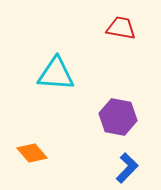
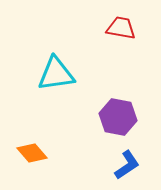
cyan triangle: rotated 12 degrees counterclockwise
blue L-shape: moved 3 px up; rotated 12 degrees clockwise
